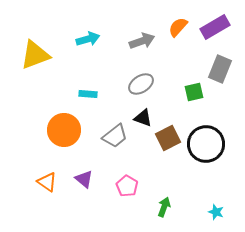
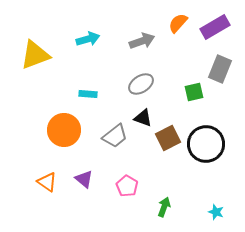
orange semicircle: moved 4 px up
